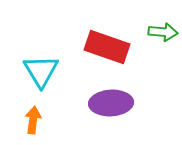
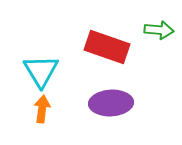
green arrow: moved 4 px left, 2 px up
orange arrow: moved 9 px right, 11 px up
